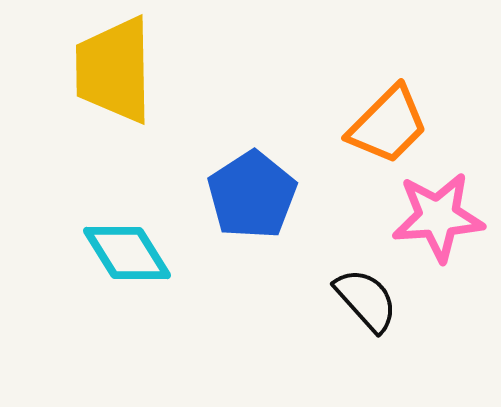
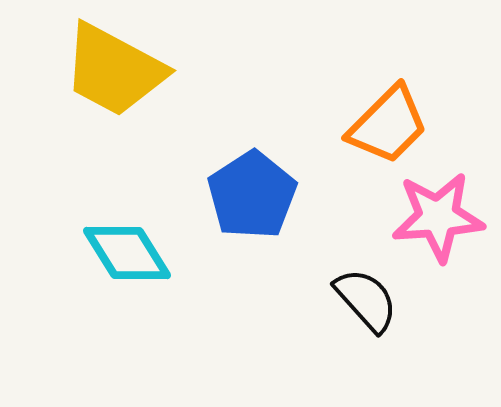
yellow trapezoid: rotated 61 degrees counterclockwise
